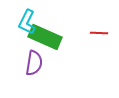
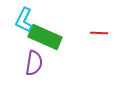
cyan L-shape: moved 3 px left, 2 px up
